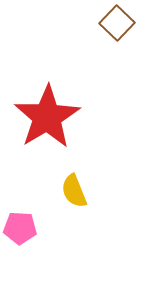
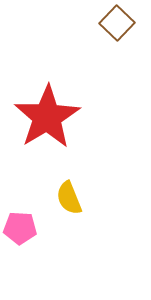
yellow semicircle: moved 5 px left, 7 px down
